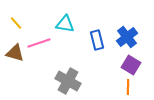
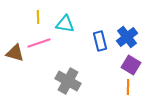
yellow line: moved 22 px right, 6 px up; rotated 40 degrees clockwise
blue rectangle: moved 3 px right, 1 px down
